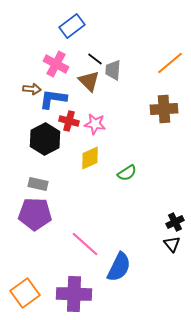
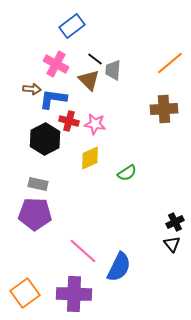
brown triangle: moved 1 px up
pink line: moved 2 px left, 7 px down
